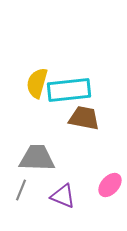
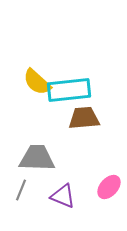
yellow semicircle: moved 1 px up; rotated 64 degrees counterclockwise
brown trapezoid: rotated 16 degrees counterclockwise
pink ellipse: moved 1 px left, 2 px down
